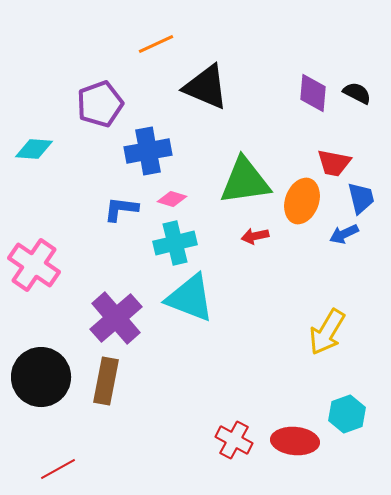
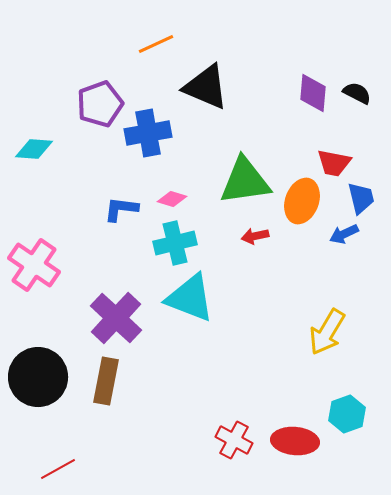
blue cross: moved 18 px up
purple cross: rotated 6 degrees counterclockwise
black circle: moved 3 px left
